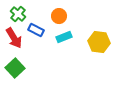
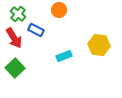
orange circle: moved 6 px up
cyan rectangle: moved 19 px down
yellow hexagon: moved 3 px down
